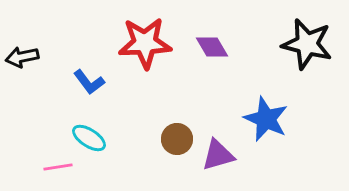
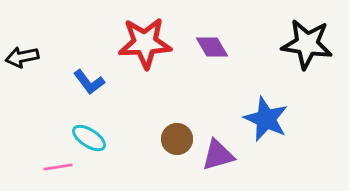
black star: rotated 6 degrees counterclockwise
